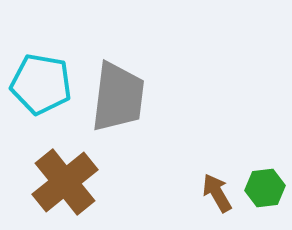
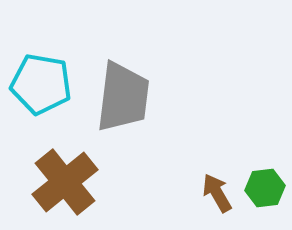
gray trapezoid: moved 5 px right
